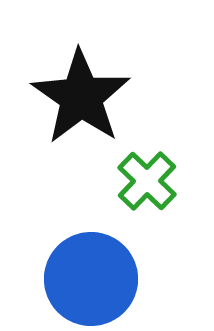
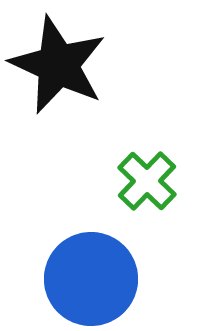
black star: moved 23 px left, 32 px up; rotated 10 degrees counterclockwise
